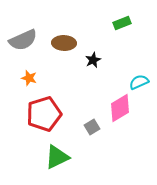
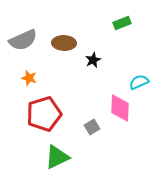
pink diamond: rotated 56 degrees counterclockwise
